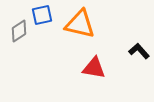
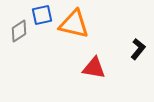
orange triangle: moved 6 px left
black L-shape: moved 1 px left, 2 px up; rotated 80 degrees clockwise
